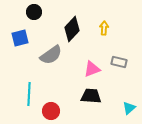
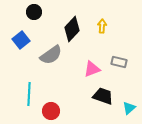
yellow arrow: moved 2 px left, 2 px up
blue square: moved 1 px right, 2 px down; rotated 24 degrees counterclockwise
black trapezoid: moved 12 px right; rotated 15 degrees clockwise
